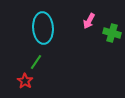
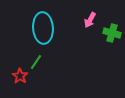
pink arrow: moved 1 px right, 1 px up
red star: moved 5 px left, 5 px up
